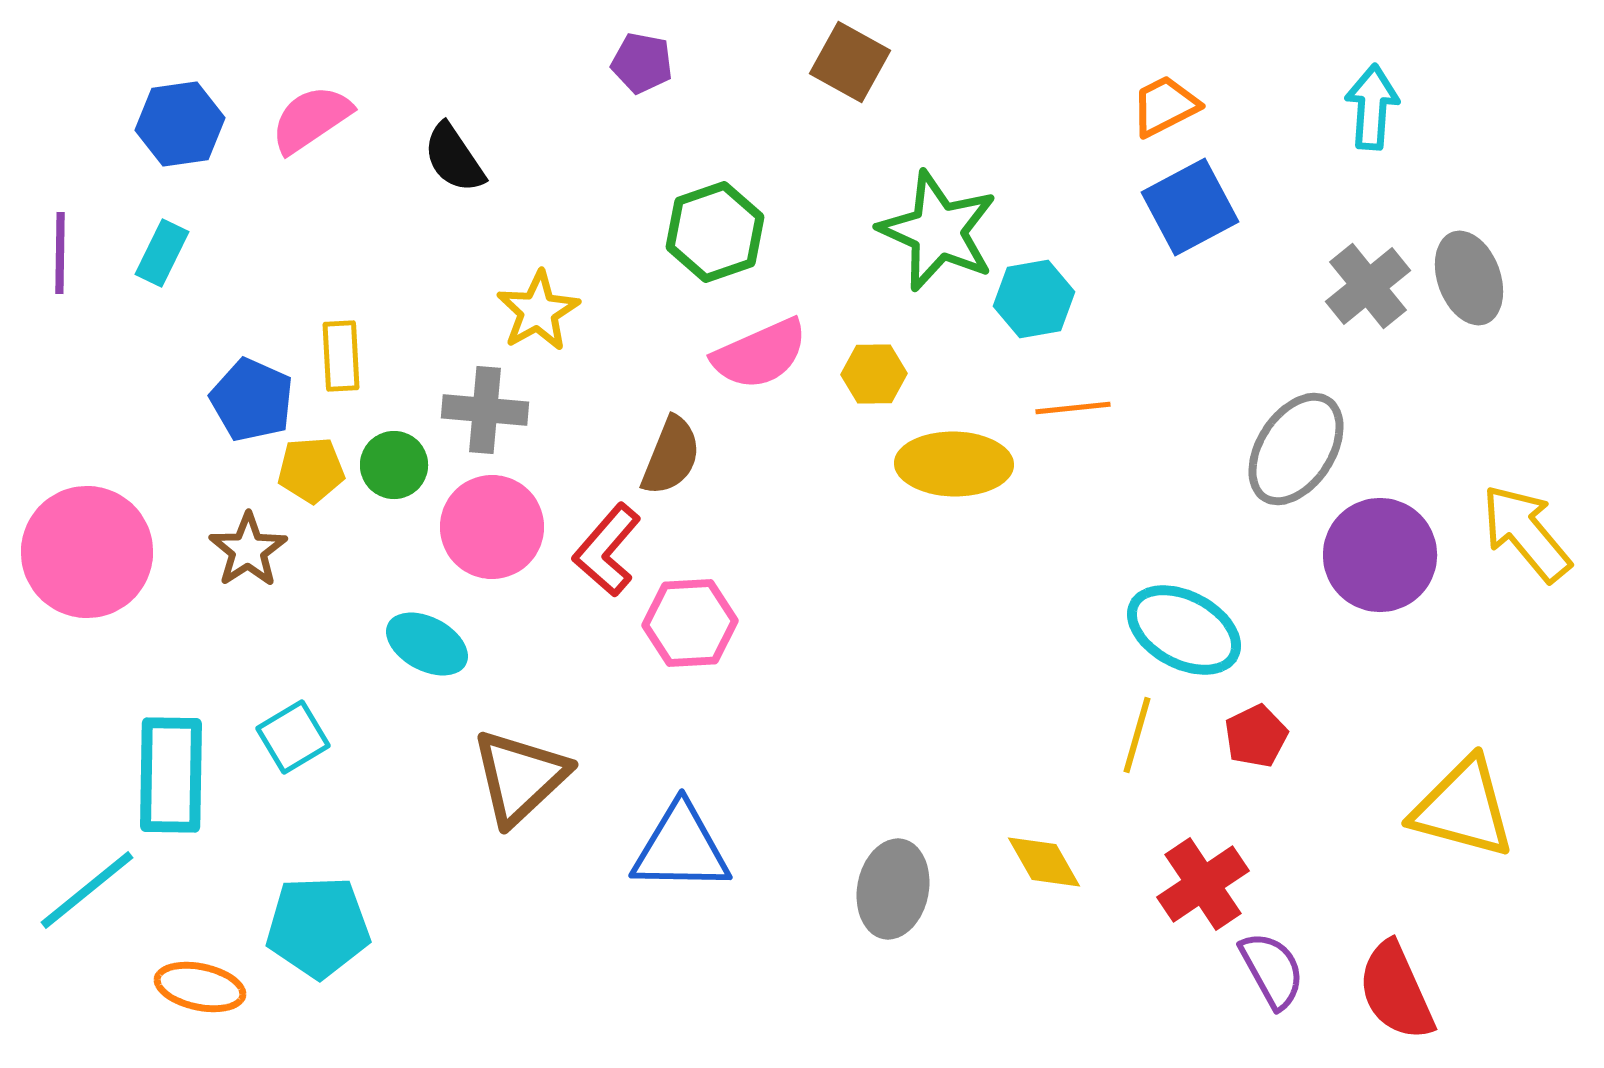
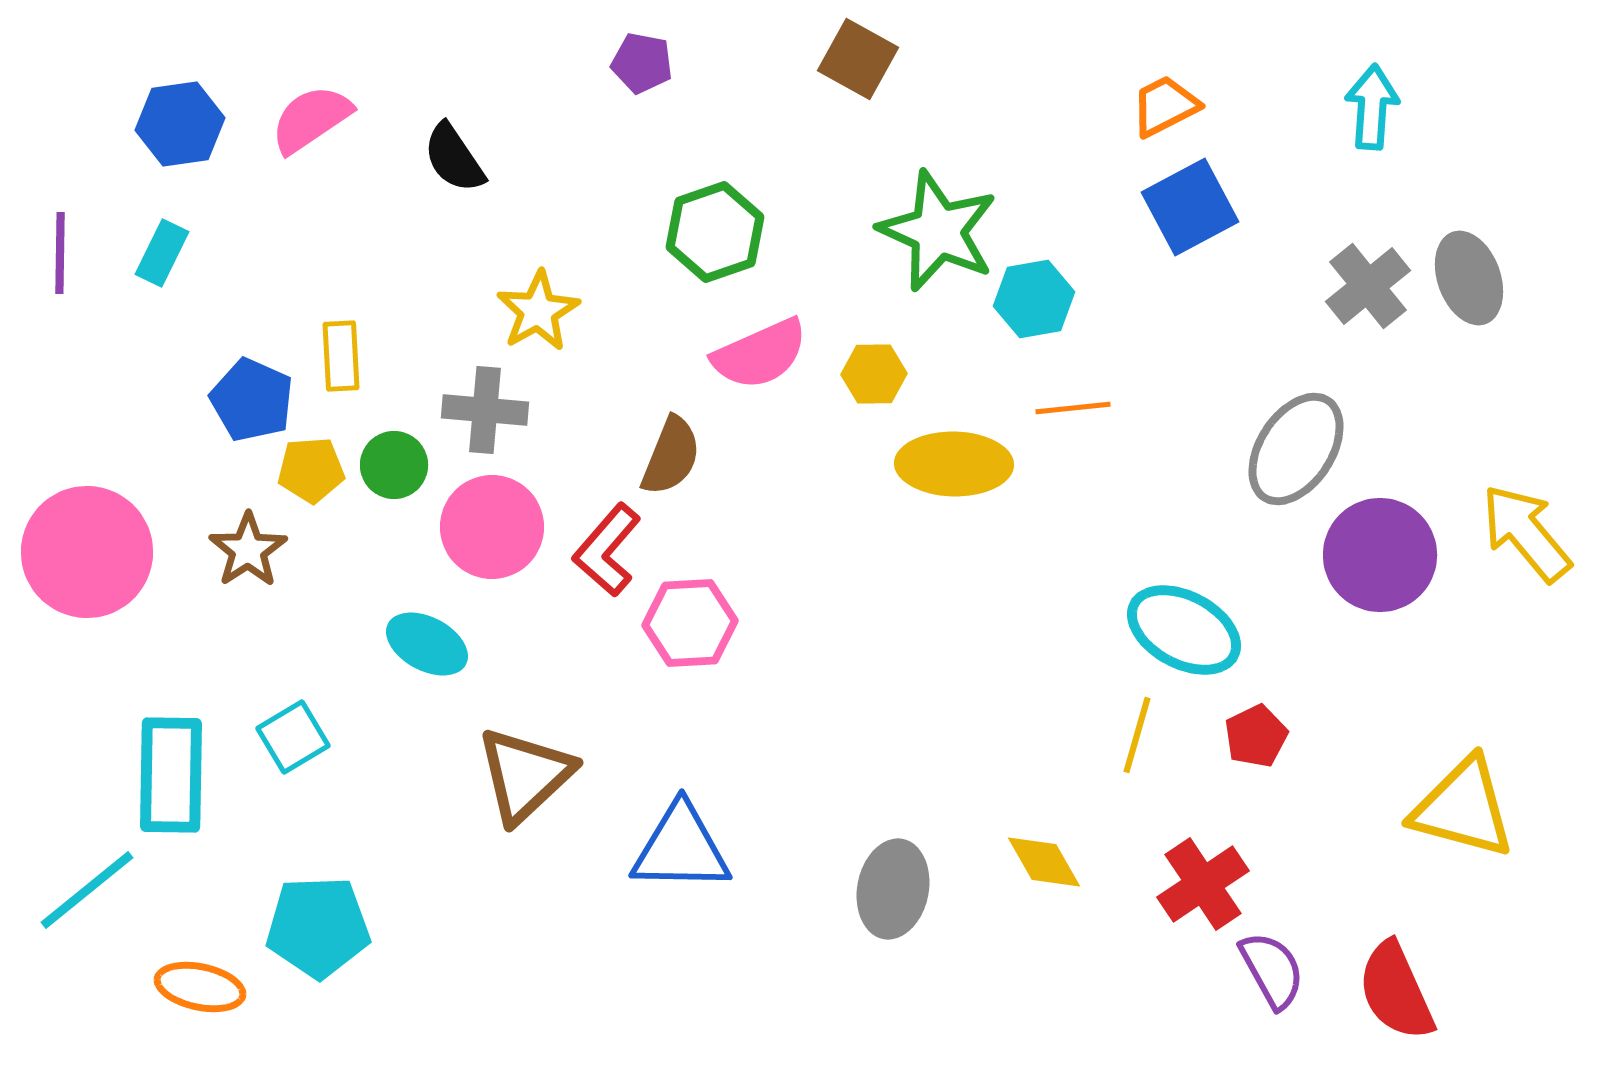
brown square at (850, 62): moved 8 px right, 3 px up
brown triangle at (520, 777): moved 5 px right, 2 px up
